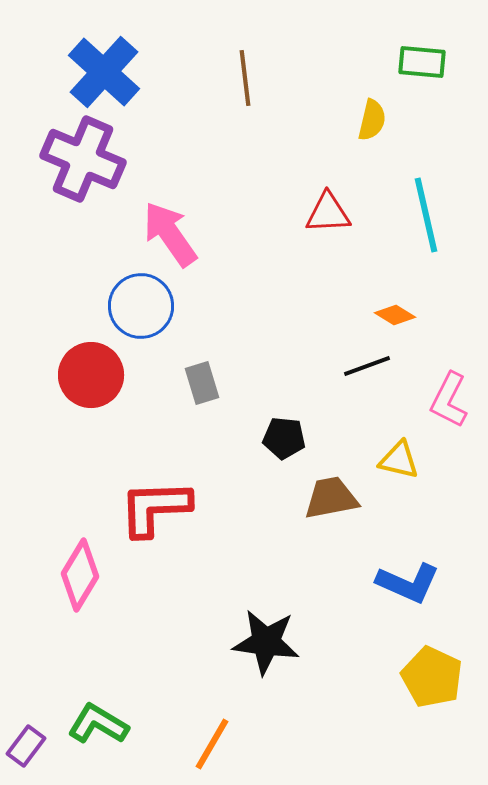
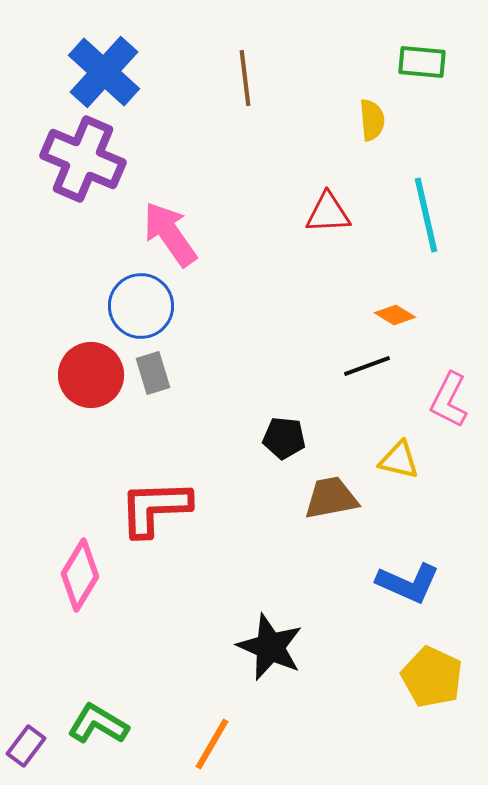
yellow semicircle: rotated 18 degrees counterclockwise
gray rectangle: moved 49 px left, 10 px up
black star: moved 4 px right, 5 px down; rotated 16 degrees clockwise
